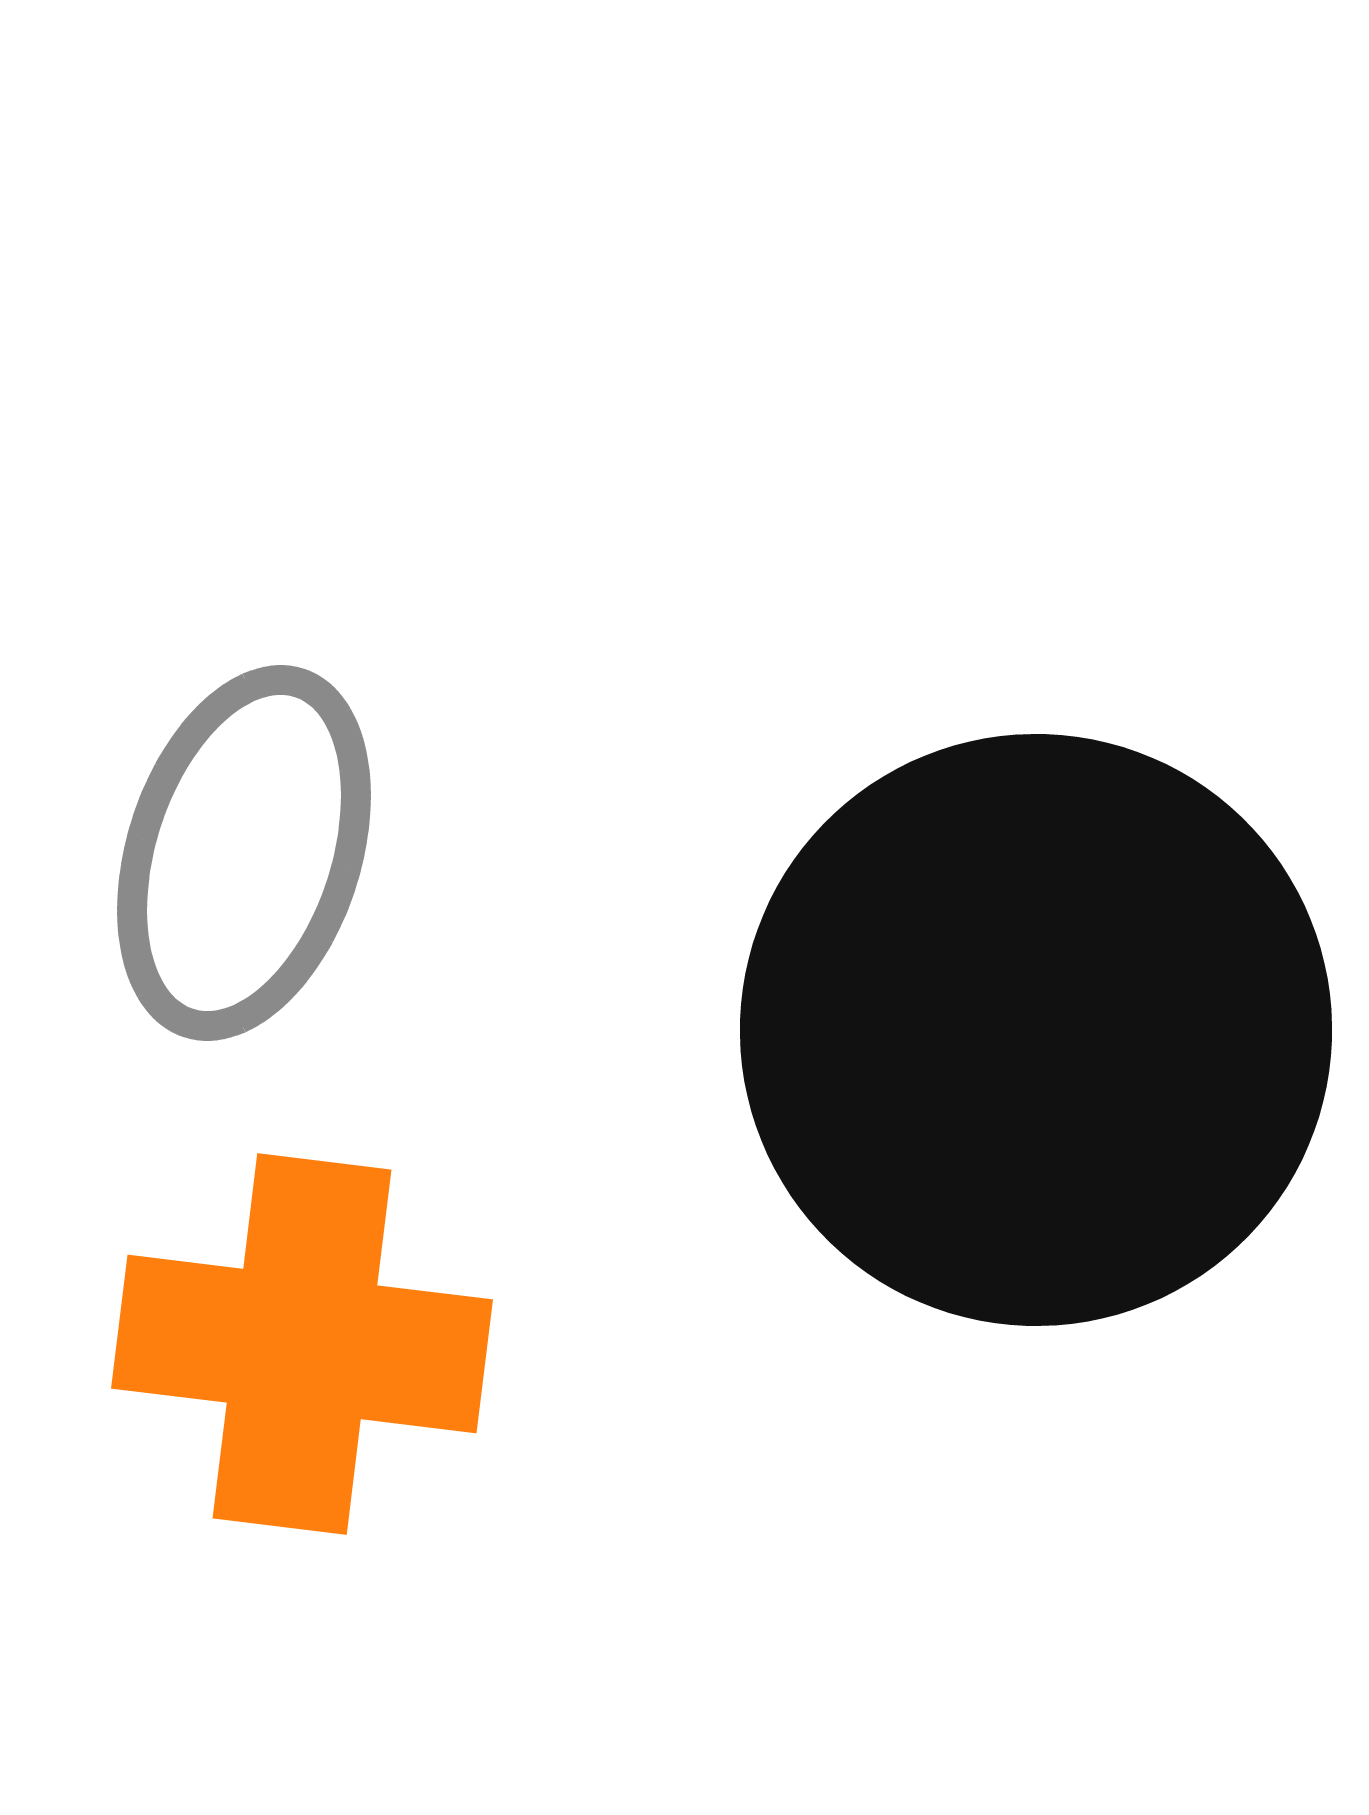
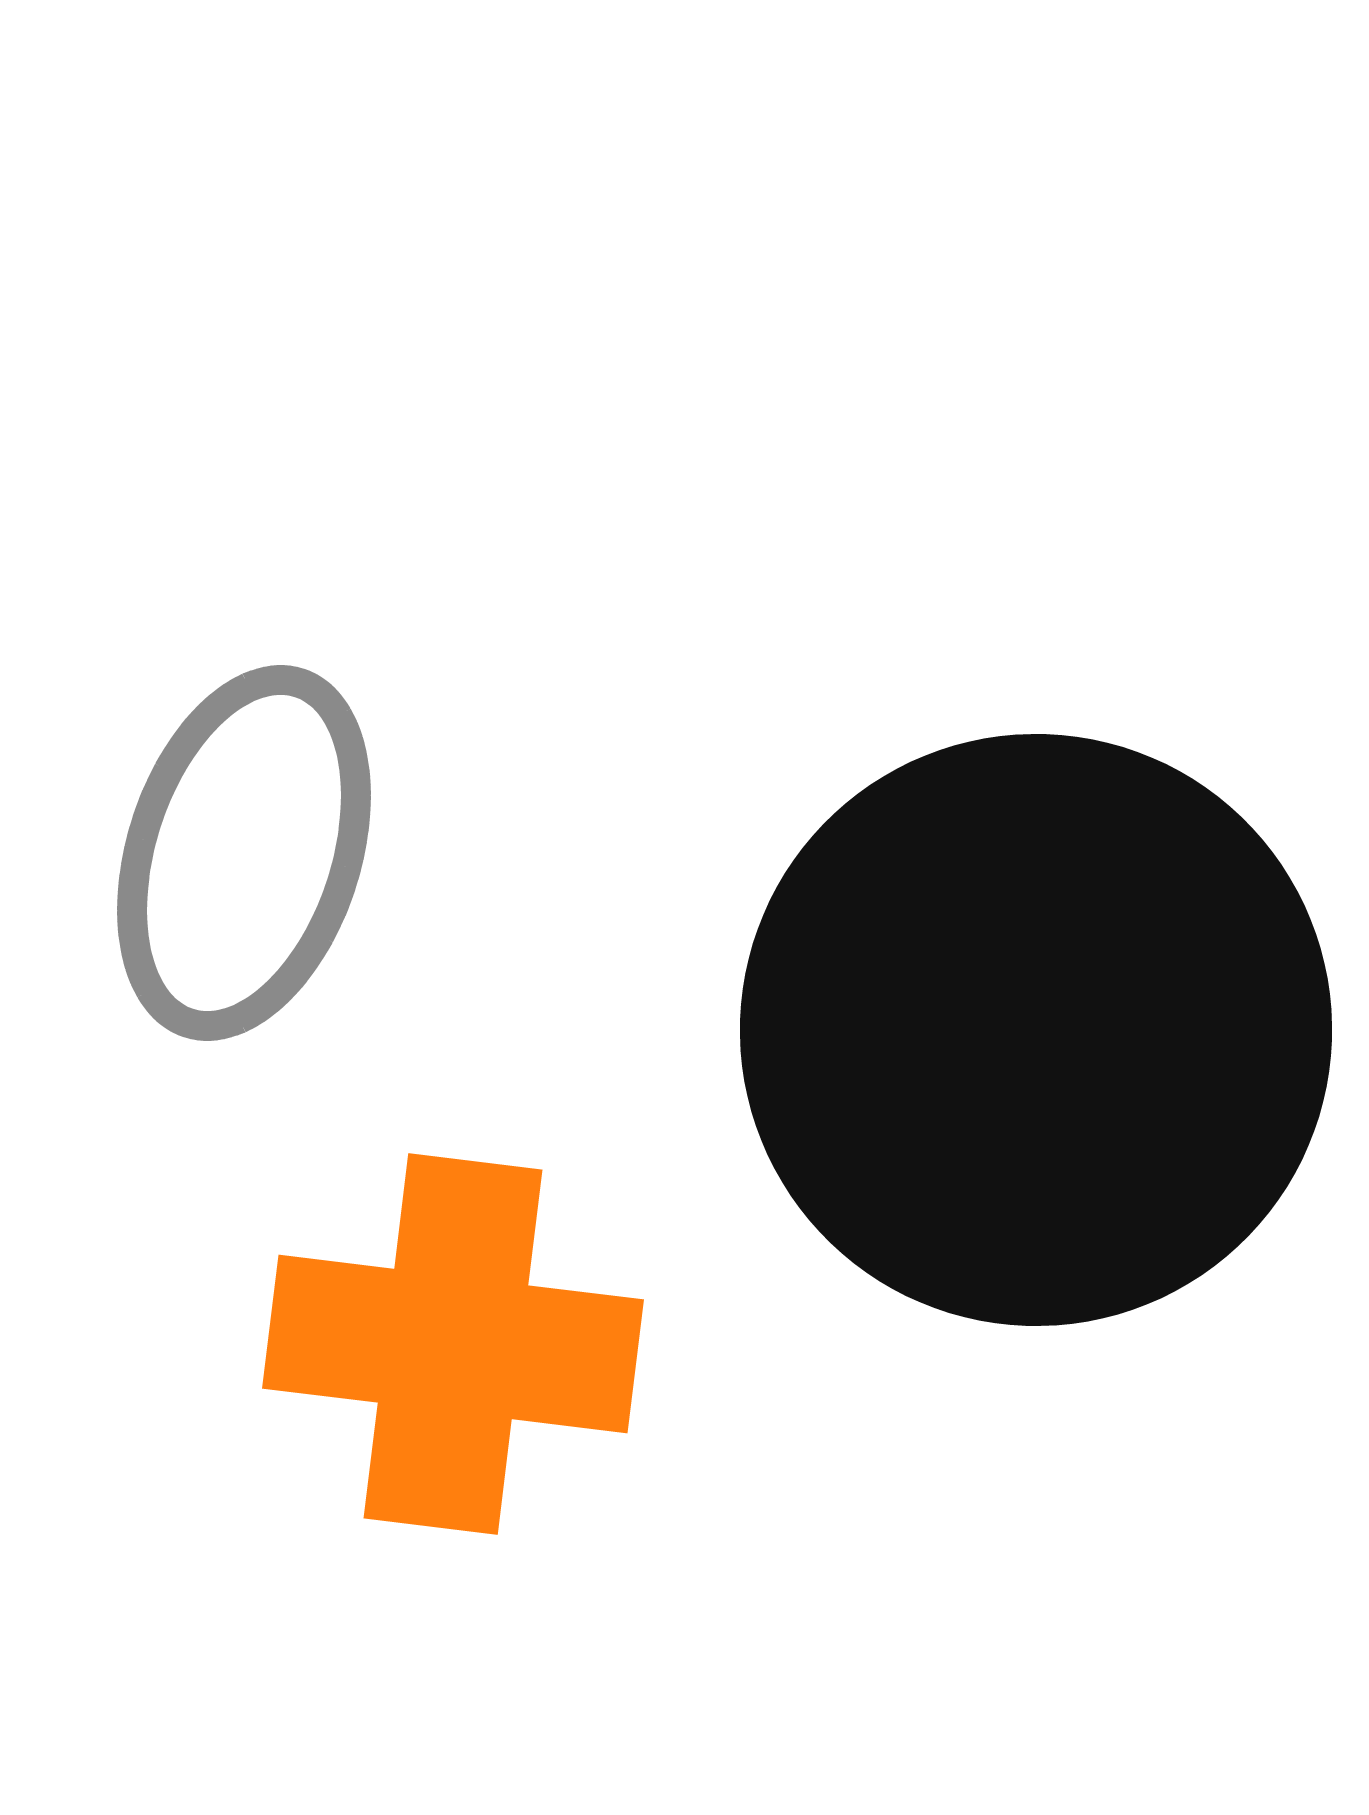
orange cross: moved 151 px right
